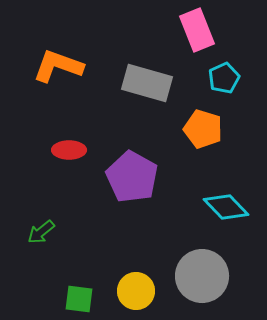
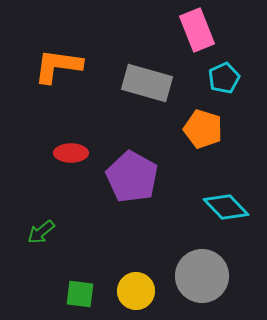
orange L-shape: rotated 12 degrees counterclockwise
red ellipse: moved 2 px right, 3 px down
green square: moved 1 px right, 5 px up
